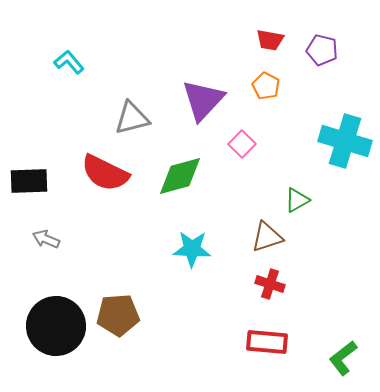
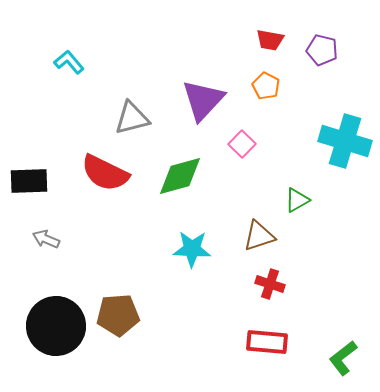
brown triangle: moved 8 px left, 1 px up
